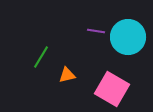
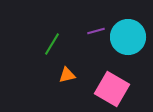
purple line: rotated 24 degrees counterclockwise
green line: moved 11 px right, 13 px up
